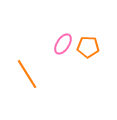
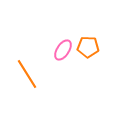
pink ellipse: moved 6 px down
